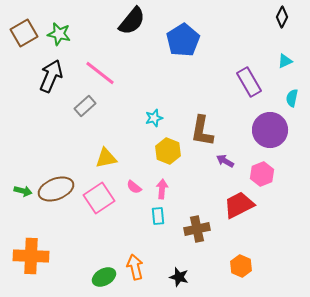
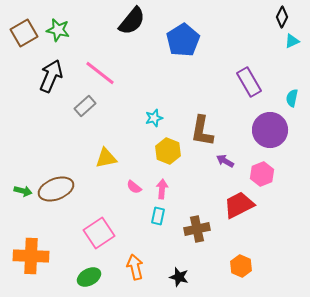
green star: moved 1 px left, 4 px up
cyan triangle: moved 7 px right, 20 px up
pink square: moved 35 px down
cyan rectangle: rotated 18 degrees clockwise
green ellipse: moved 15 px left
